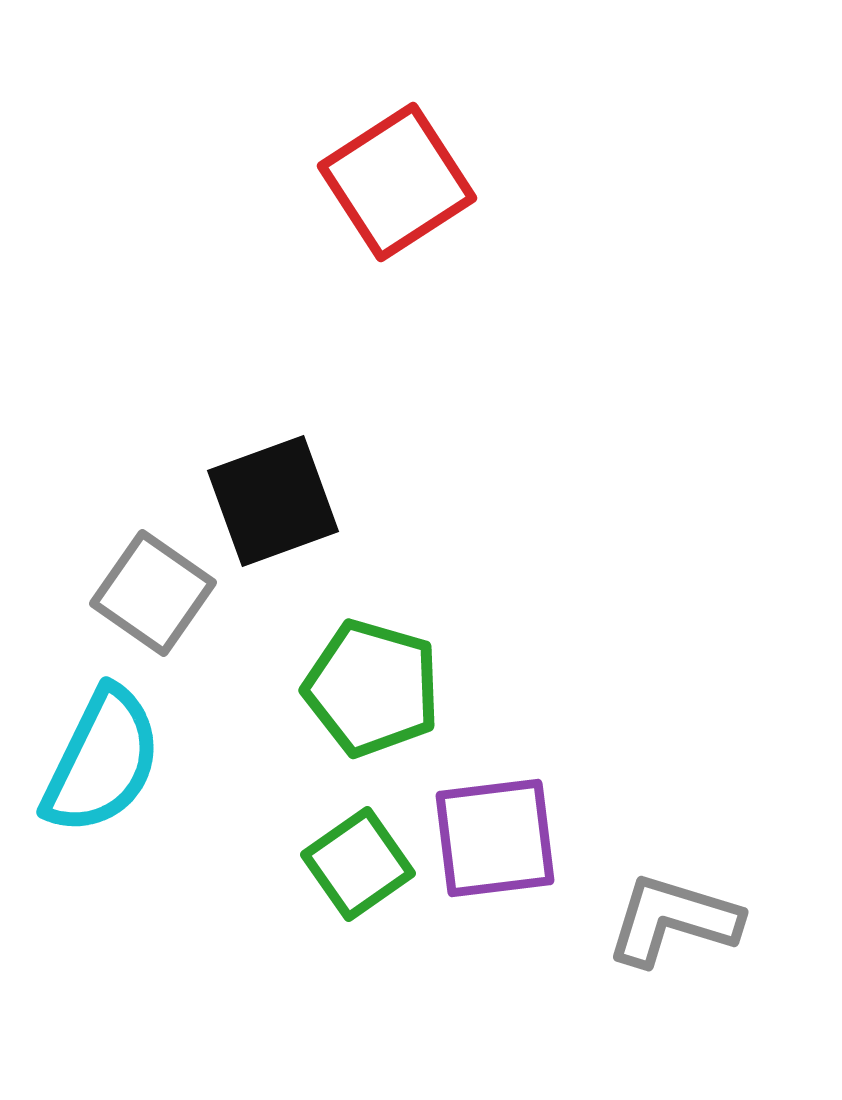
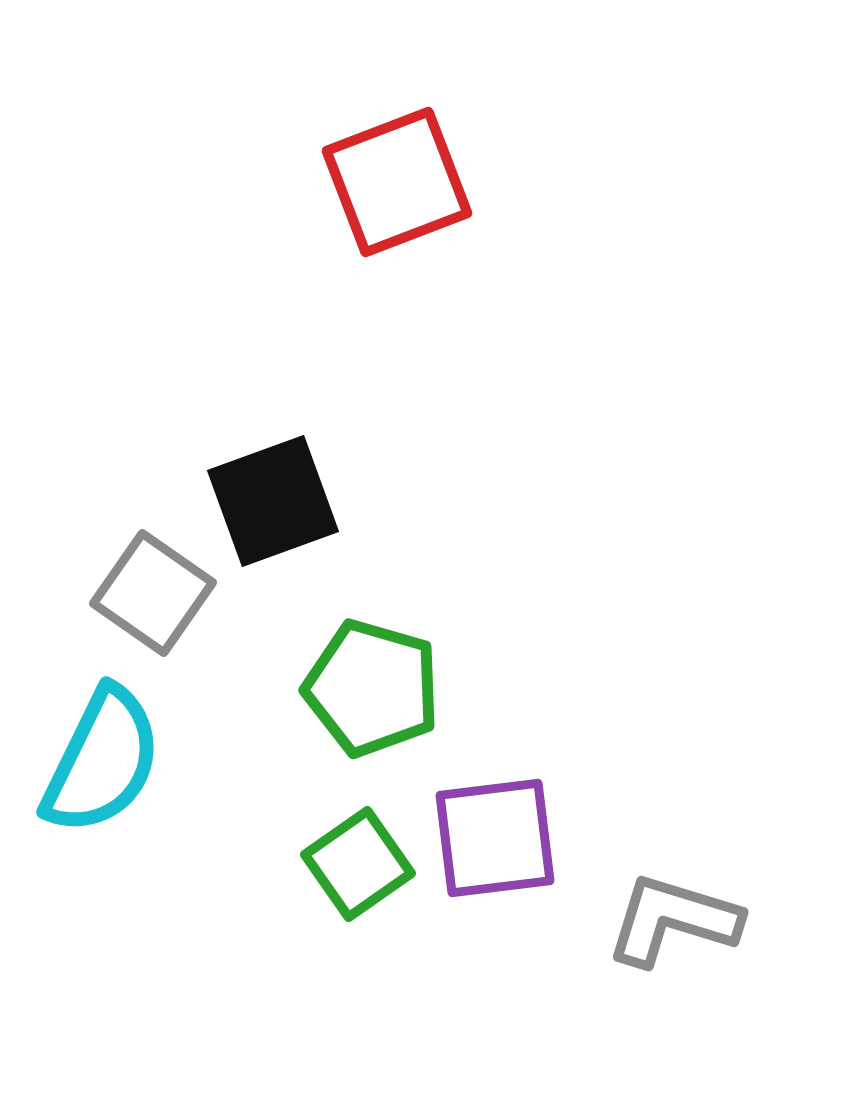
red square: rotated 12 degrees clockwise
